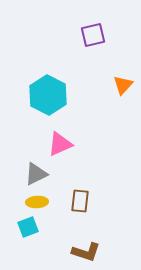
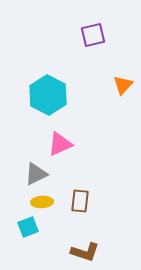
yellow ellipse: moved 5 px right
brown L-shape: moved 1 px left
